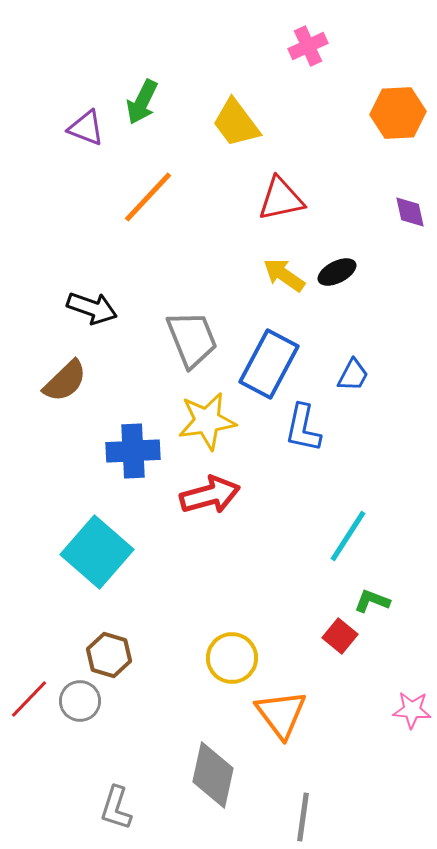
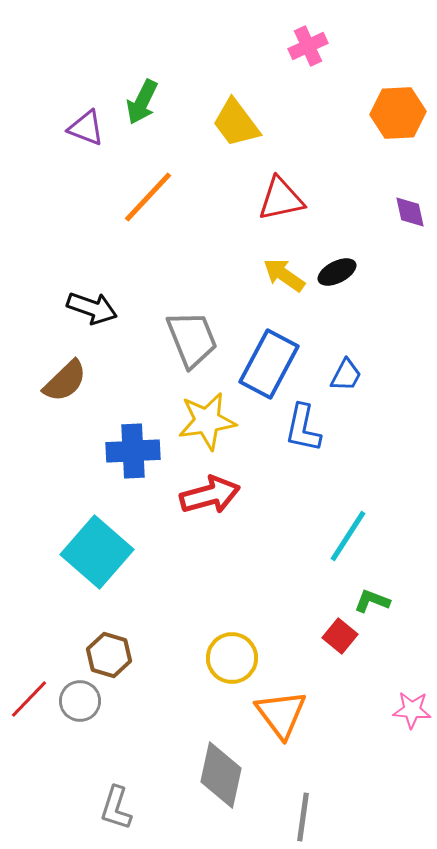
blue trapezoid: moved 7 px left
gray diamond: moved 8 px right
